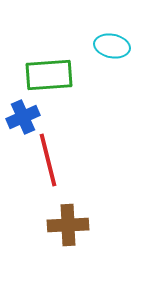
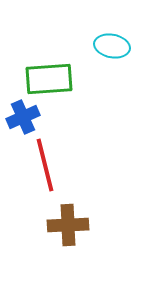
green rectangle: moved 4 px down
red line: moved 3 px left, 5 px down
